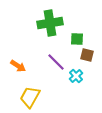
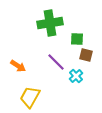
brown square: moved 1 px left
